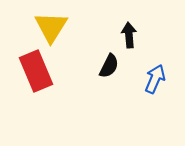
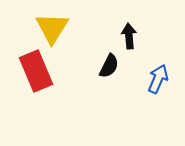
yellow triangle: moved 1 px right, 1 px down
black arrow: moved 1 px down
blue arrow: moved 3 px right
